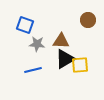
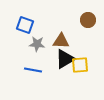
blue line: rotated 24 degrees clockwise
